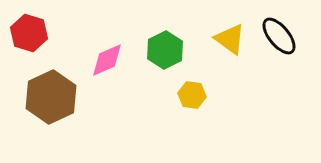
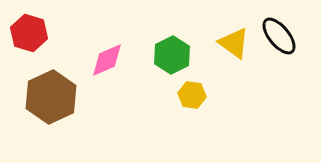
yellow triangle: moved 4 px right, 4 px down
green hexagon: moved 7 px right, 5 px down
